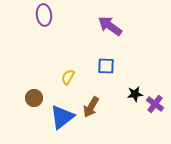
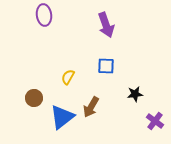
purple arrow: moved 4 px left, 1 px up; rotated 145 degrees counterclockwise
purple cross: moved 17 px down
